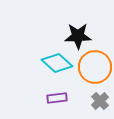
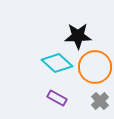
purple rectangle: rotated 36 degrees clockwise
